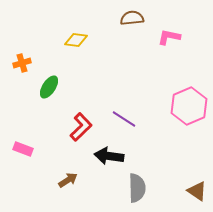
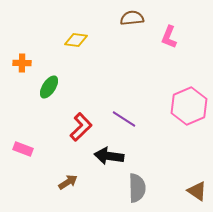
pink L-shape: rotated 80 degrees counterclockwise
orange cross: rotated 18 degrees clockwise
brown arrow: moved 2 px down
